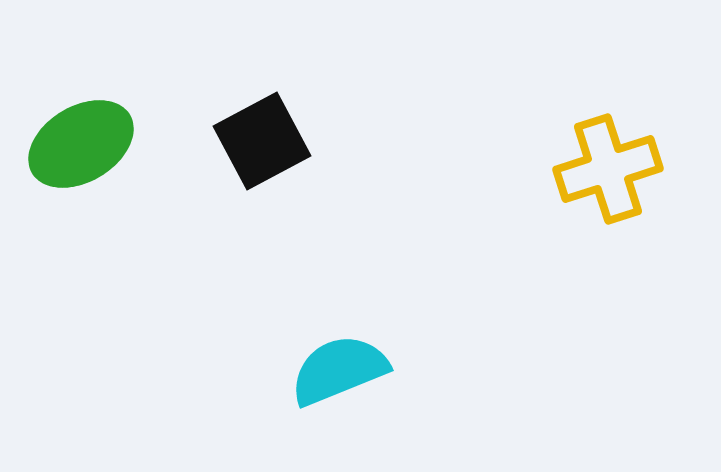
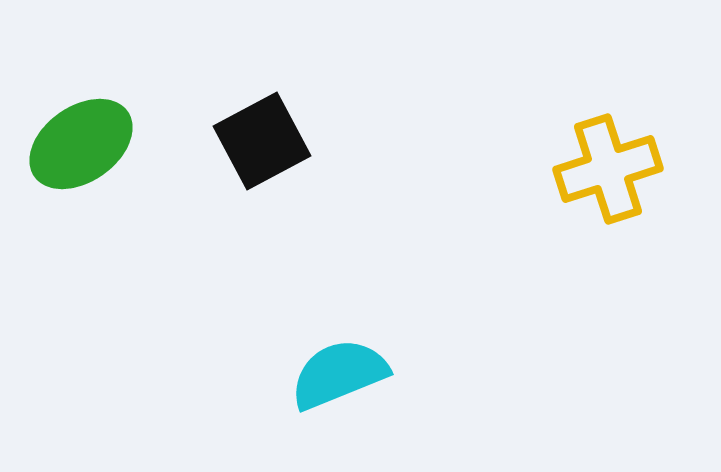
green ellipse: rotated 4 degrees counterclockwise
cyan semicircle: moved 4 px down
